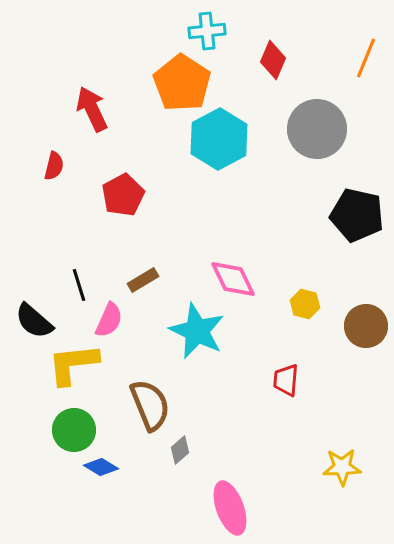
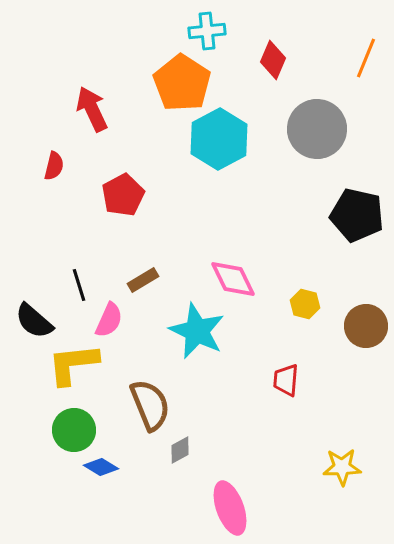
gray diamond: rotated 12 degrees clockwise
